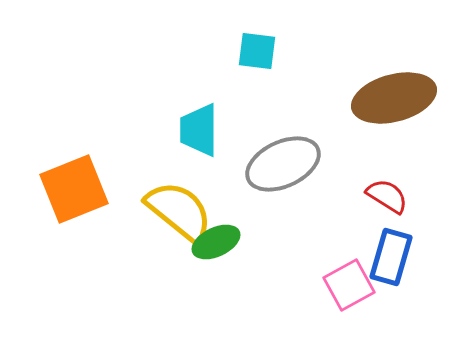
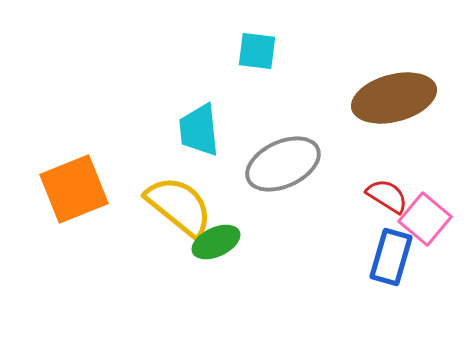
cyan trapezoid: rotated 6 degrees counterclockwise
yellow semicircle: moved 5 px up
pink square: moved 76 px right, 66 px up; rotated 21 degrees counterclockwise
